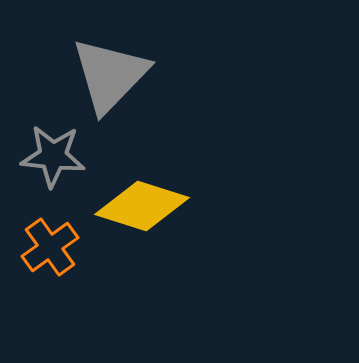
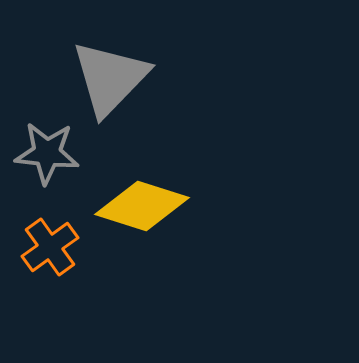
gray triangle: moved 3 px down
gray star: moved 6 px left, 3 px up
